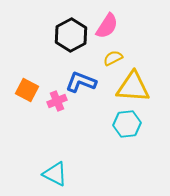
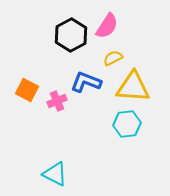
blue L-shape: moved 5 px right
